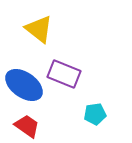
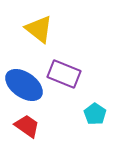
cyan pentagon: rotated 30 degrees counterclockwise
